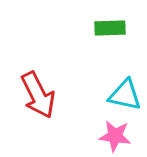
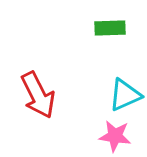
cyan triangle: rotated 36 degrees counterclockwise
